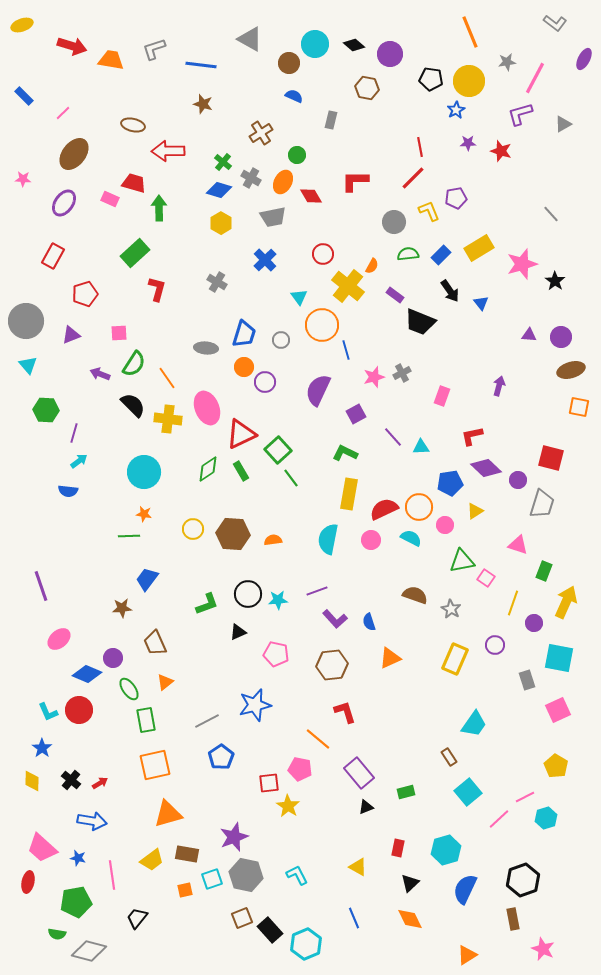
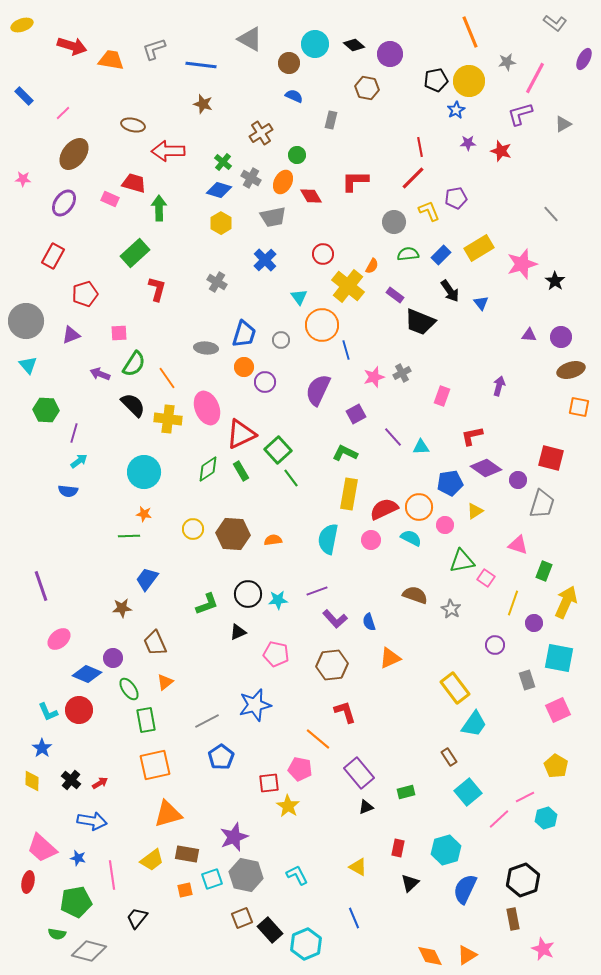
black pentagon at (431, 79): moved 5 px right, 1 px down; rotated 20 degrees counterclockwise
purple diamond at (486, 468): rotated 8 degrees counterclockwise
yellow rectangle at (455, 659): moved 29 px down; rotated 60 degrees counterclockwise
orange diamond at (410, 919): moved 20 px right, 37 px down
